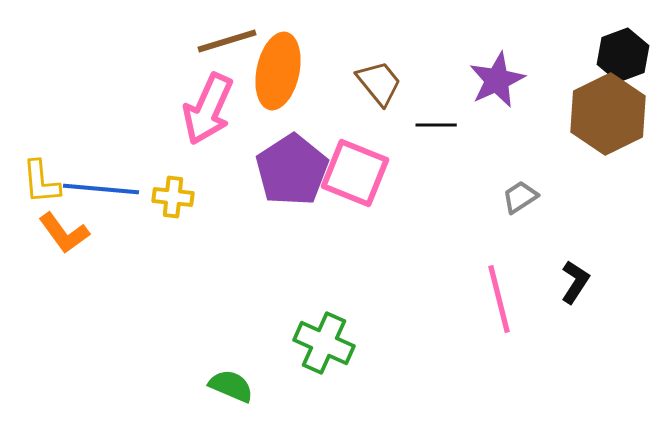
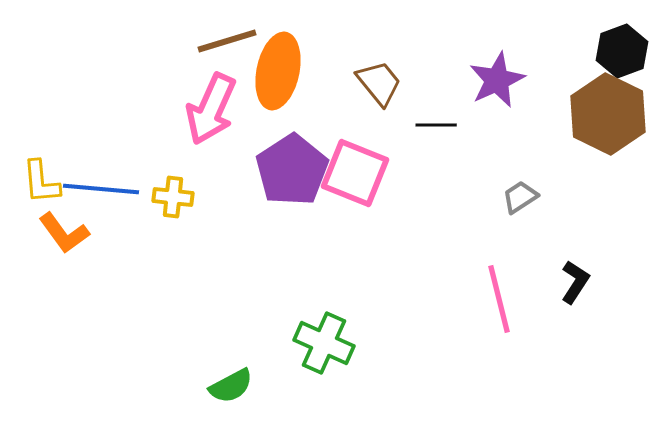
black hexagon: moved 1 px left, 4 px up
pink arrow: moved 3 px right
brown hexagon: rotated 8 degrees counterclockwise
green semicircle: rotated 129 degrees clockwise
